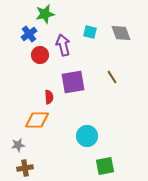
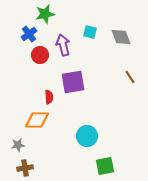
gray diamond: moved 4 px down
brown line: moved 18 px right
